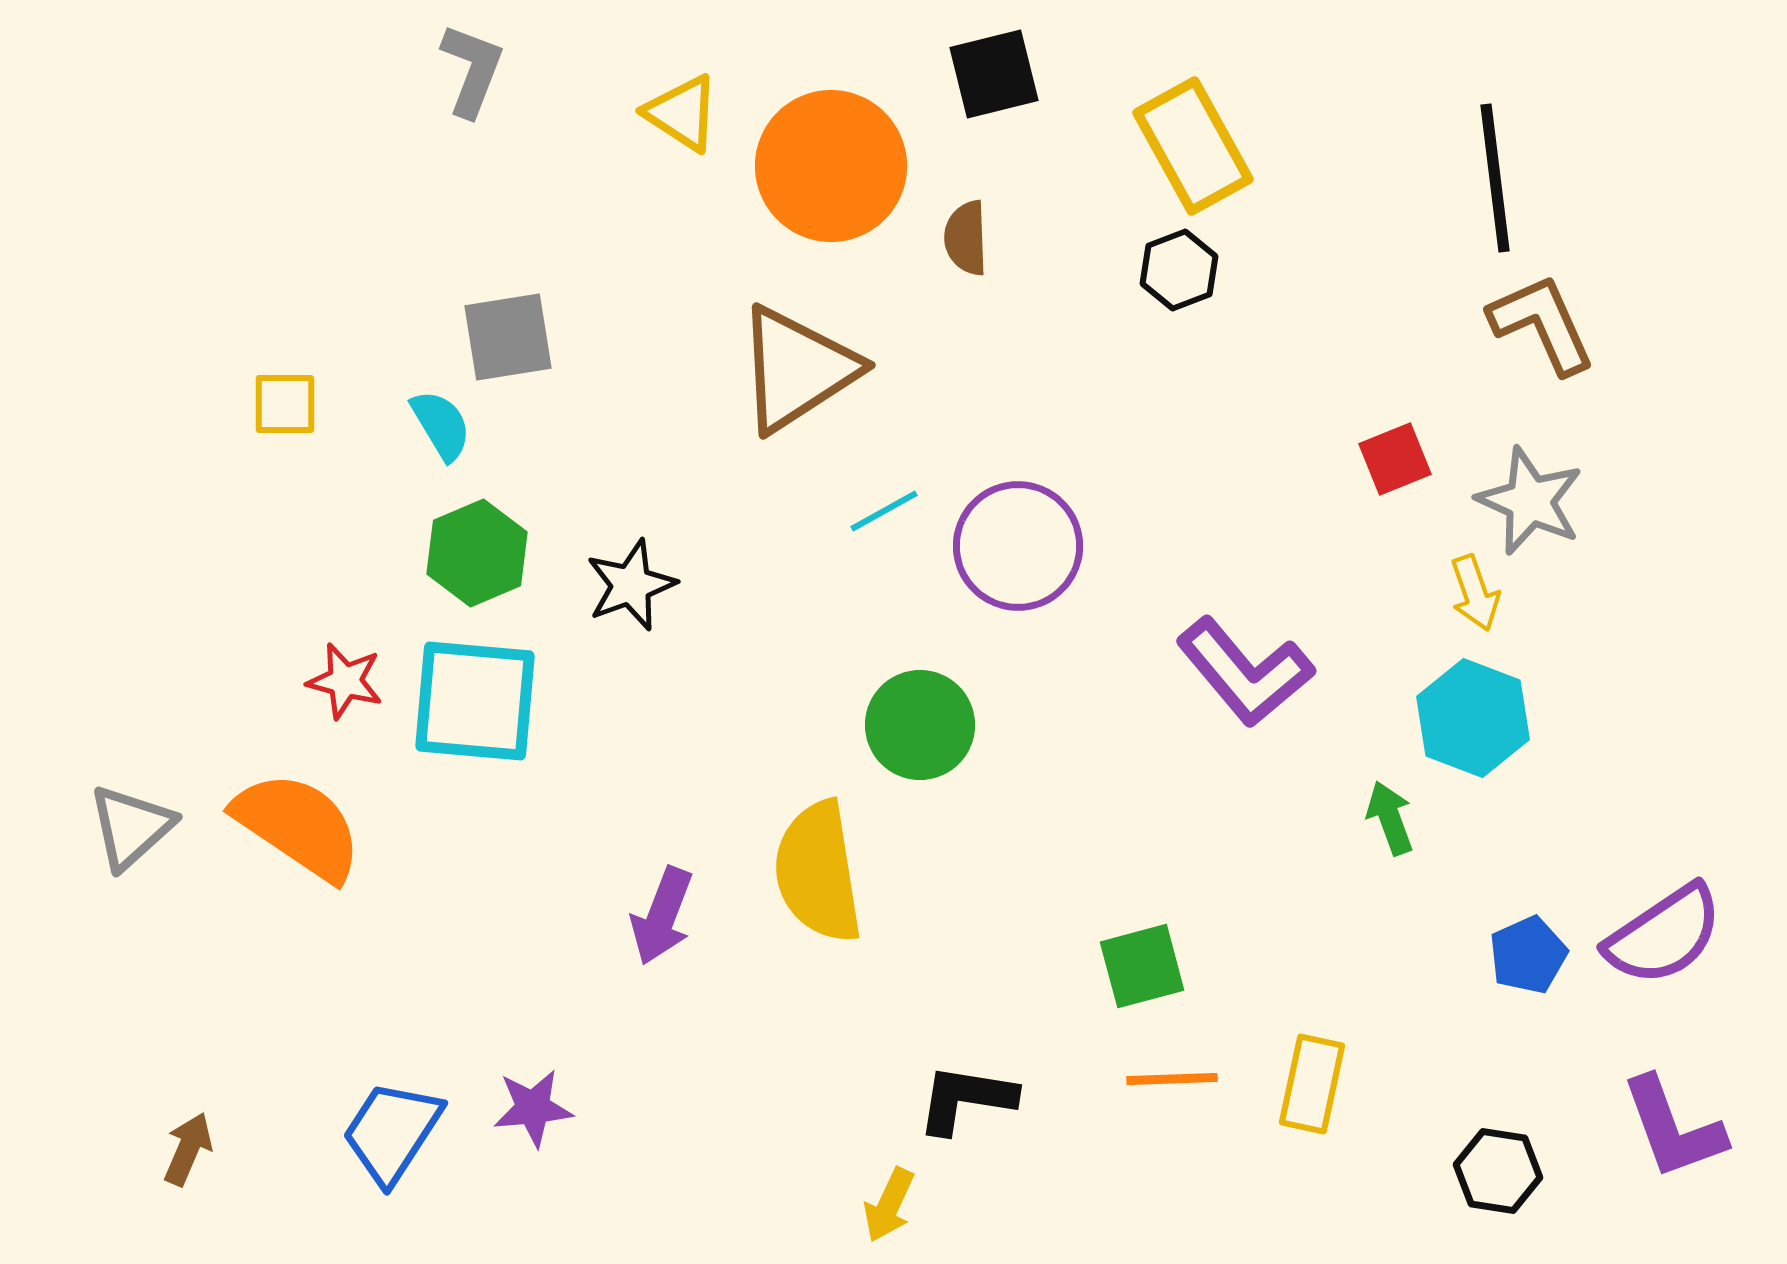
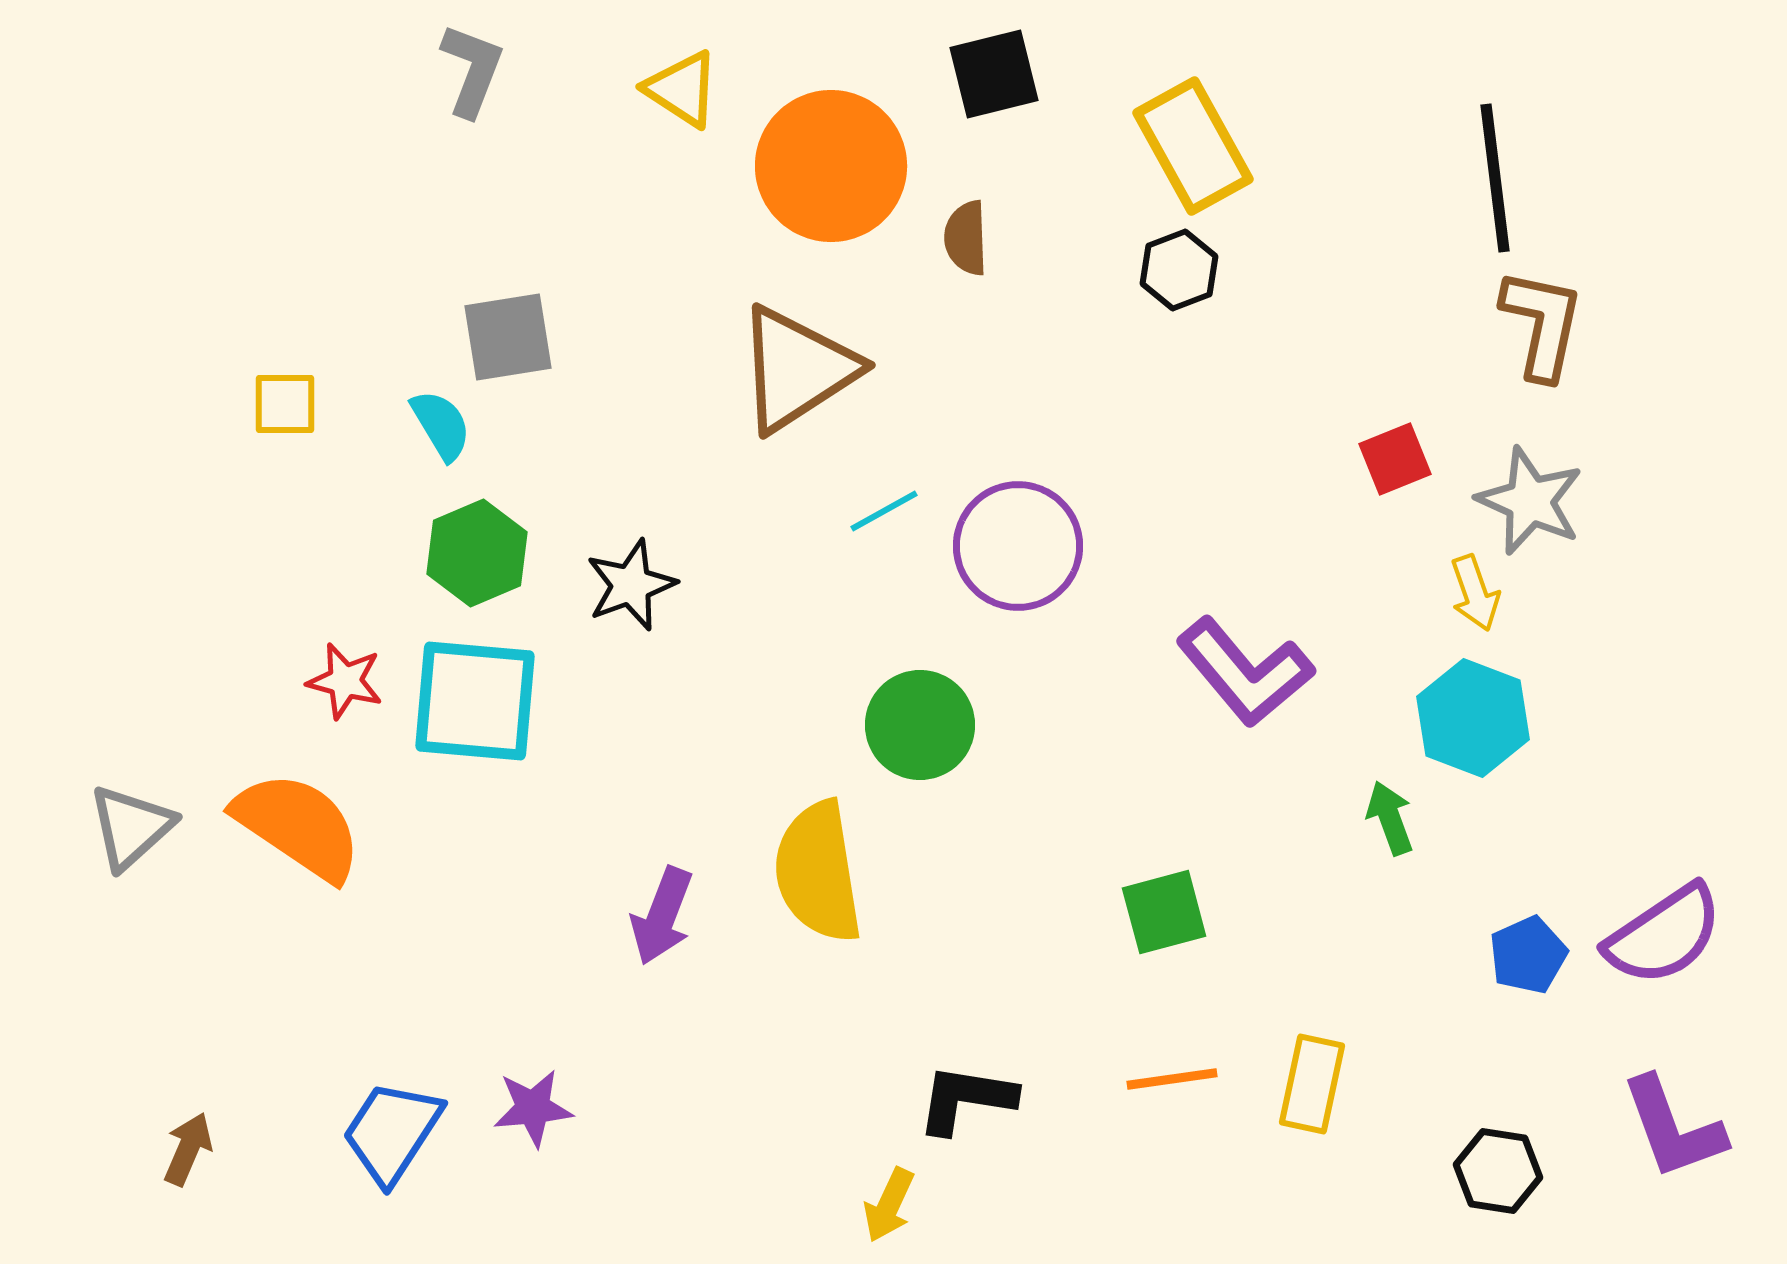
yellow triangle at (682, 113): moved 24 px up
brown L-shape at (1542, 324): rotated 36 degrees clockwise
green square at (1142, 966): moved 22 px right, 54 px up
orange line at (1172, 1079): rotated 6 degrees counterclockwise
